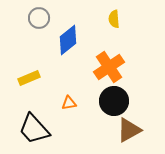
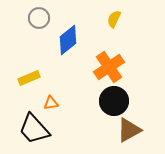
yellow semicircle: rotated 30 degrees clockwise
orange triangle: moved 18 px left
